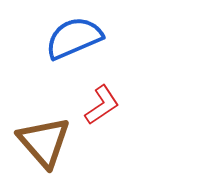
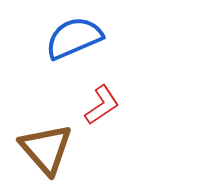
brown triangle: moved 2 px right, 7 px down
